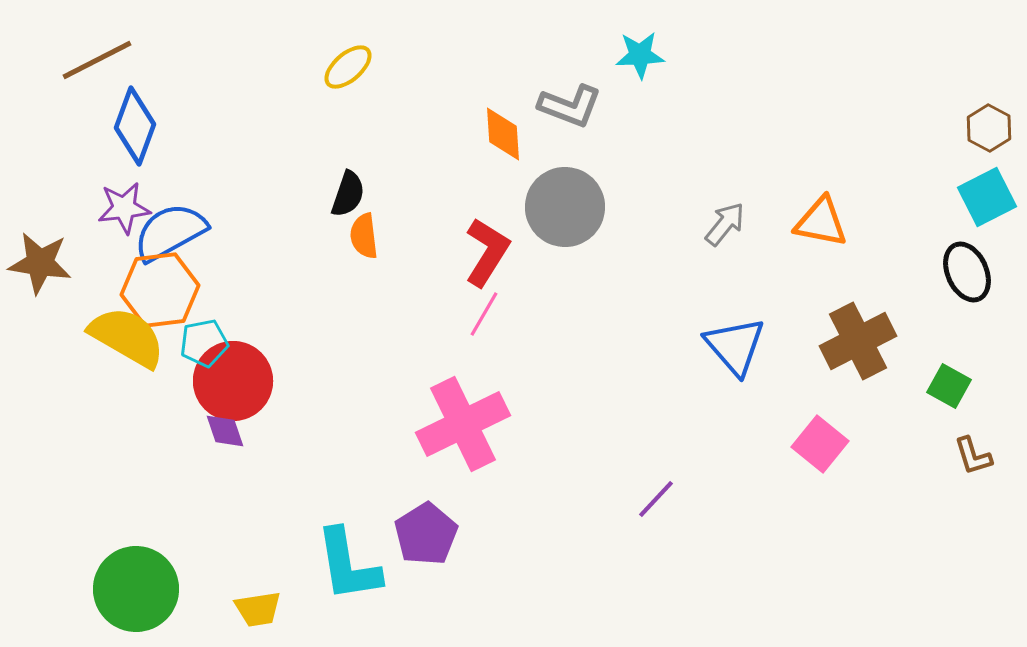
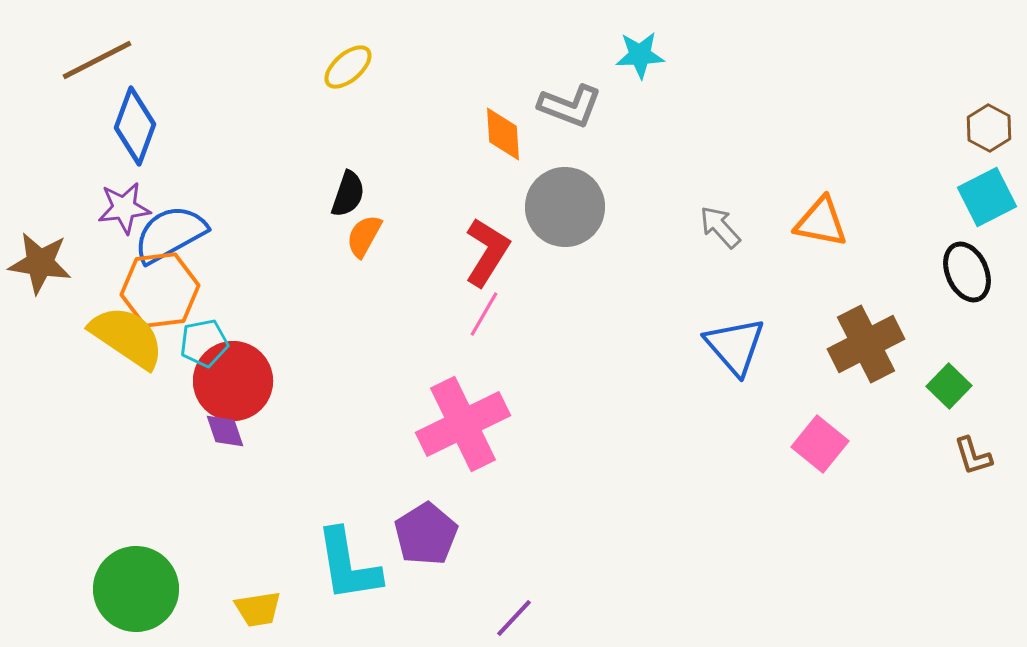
gray arrow: moved 5 px left, 3 px down; rotated 81 degrees counterclockwise
blue semicircle: moved 2 px down
orange semicircle: rotated 36 degrees clockwise
yellow semicircle: rotated 4 degrees clockwise
brown cross: moved 8 px right, 3 px down
green square: rotated 15 degrees clockwise
purple line: moved 142 px left, 119 px down
